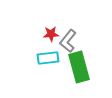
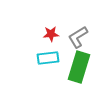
gray L-shape: moved 10 px right, 4 px up; rotated 20 degrees clockwise
green rectangle: rotated 32 degrees clockwise
